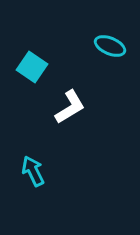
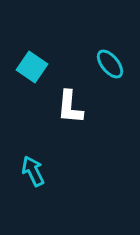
cyan ellipse: moved 18 px down; rotated 28 degrees clockwise
white L-shape: rotated 126 degrees clockwise
